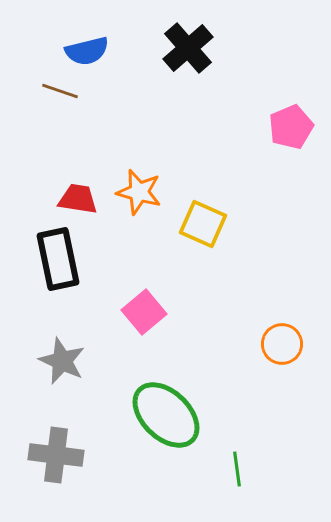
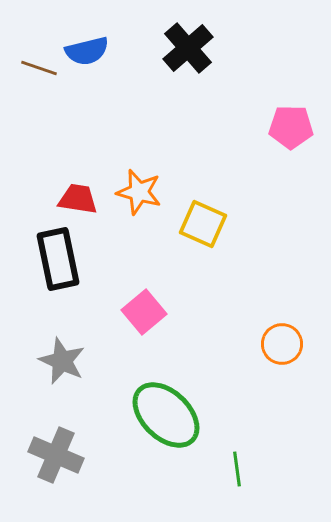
brown line: moved 21 px left, 23 px up
pink pentagon: rotated 24 degrees clockwise
gray cross: rotated 16 degrees clockwise
